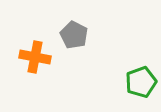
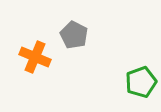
orange cross: rotated 12 degrees clockwise
